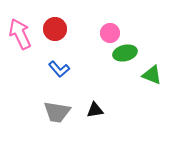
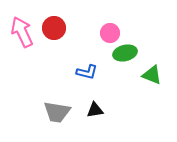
red circle: moved 1 px left, 1 px up
pink arrow: moved 2 px right, 2 px up
blue L-shape: moved 28 px right, 3 px down; rotated 35 degrees counterclockwise
